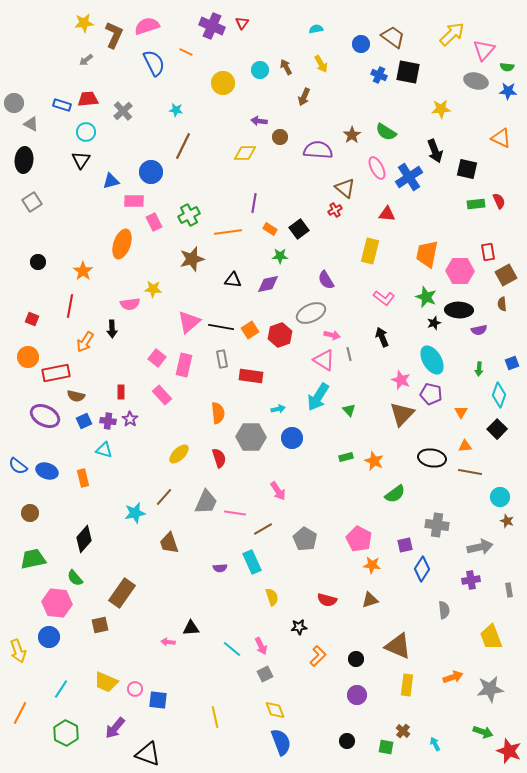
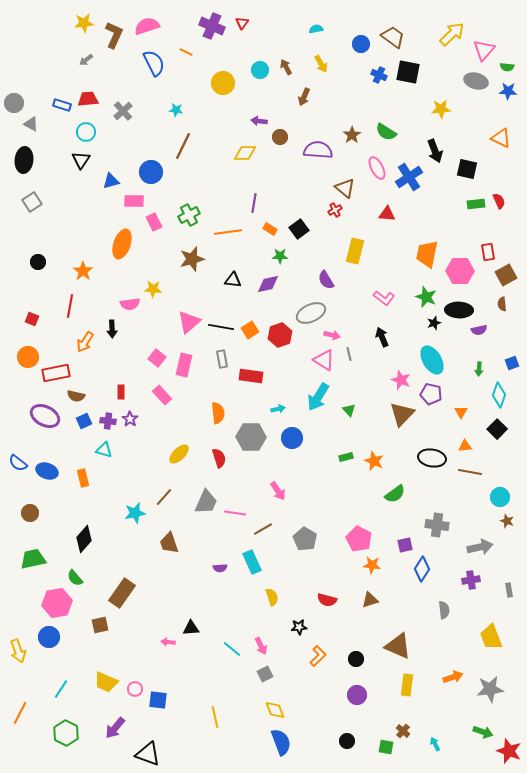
yellow rectangle at (370, 251): moved 15 px left
blue semicircle at (18, 466): moved 3 px up
pink hexagon at (57, 603): rotated 16 degrees counterclockwise
